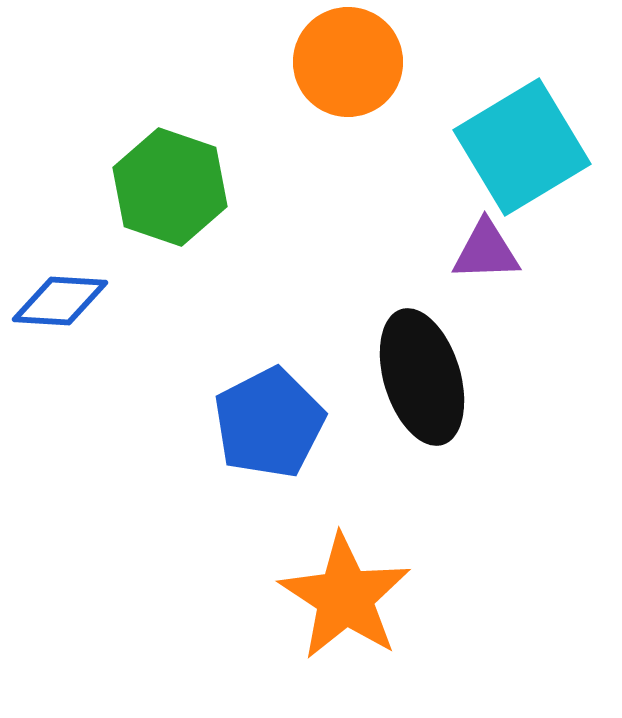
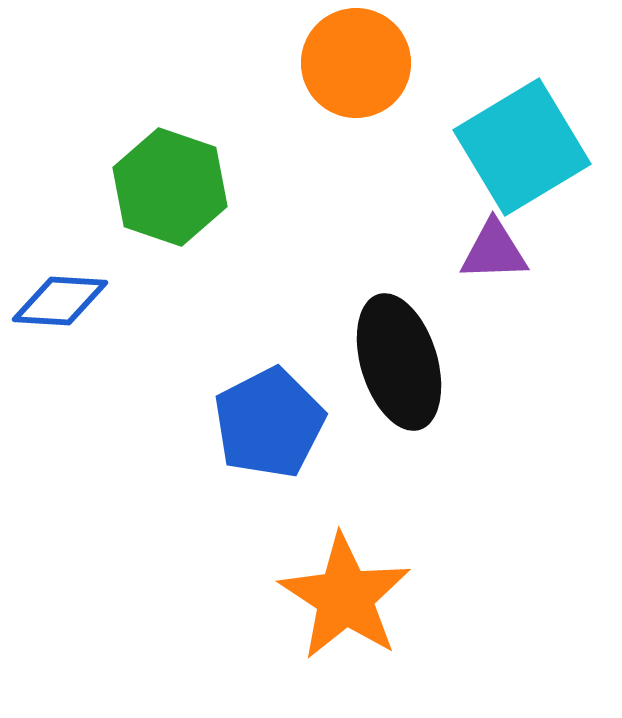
orange circle: moved 8 px right, 1 px down
purple triangle: moved 8 px right
black ellipse: moved 23 px left, 15 px up
